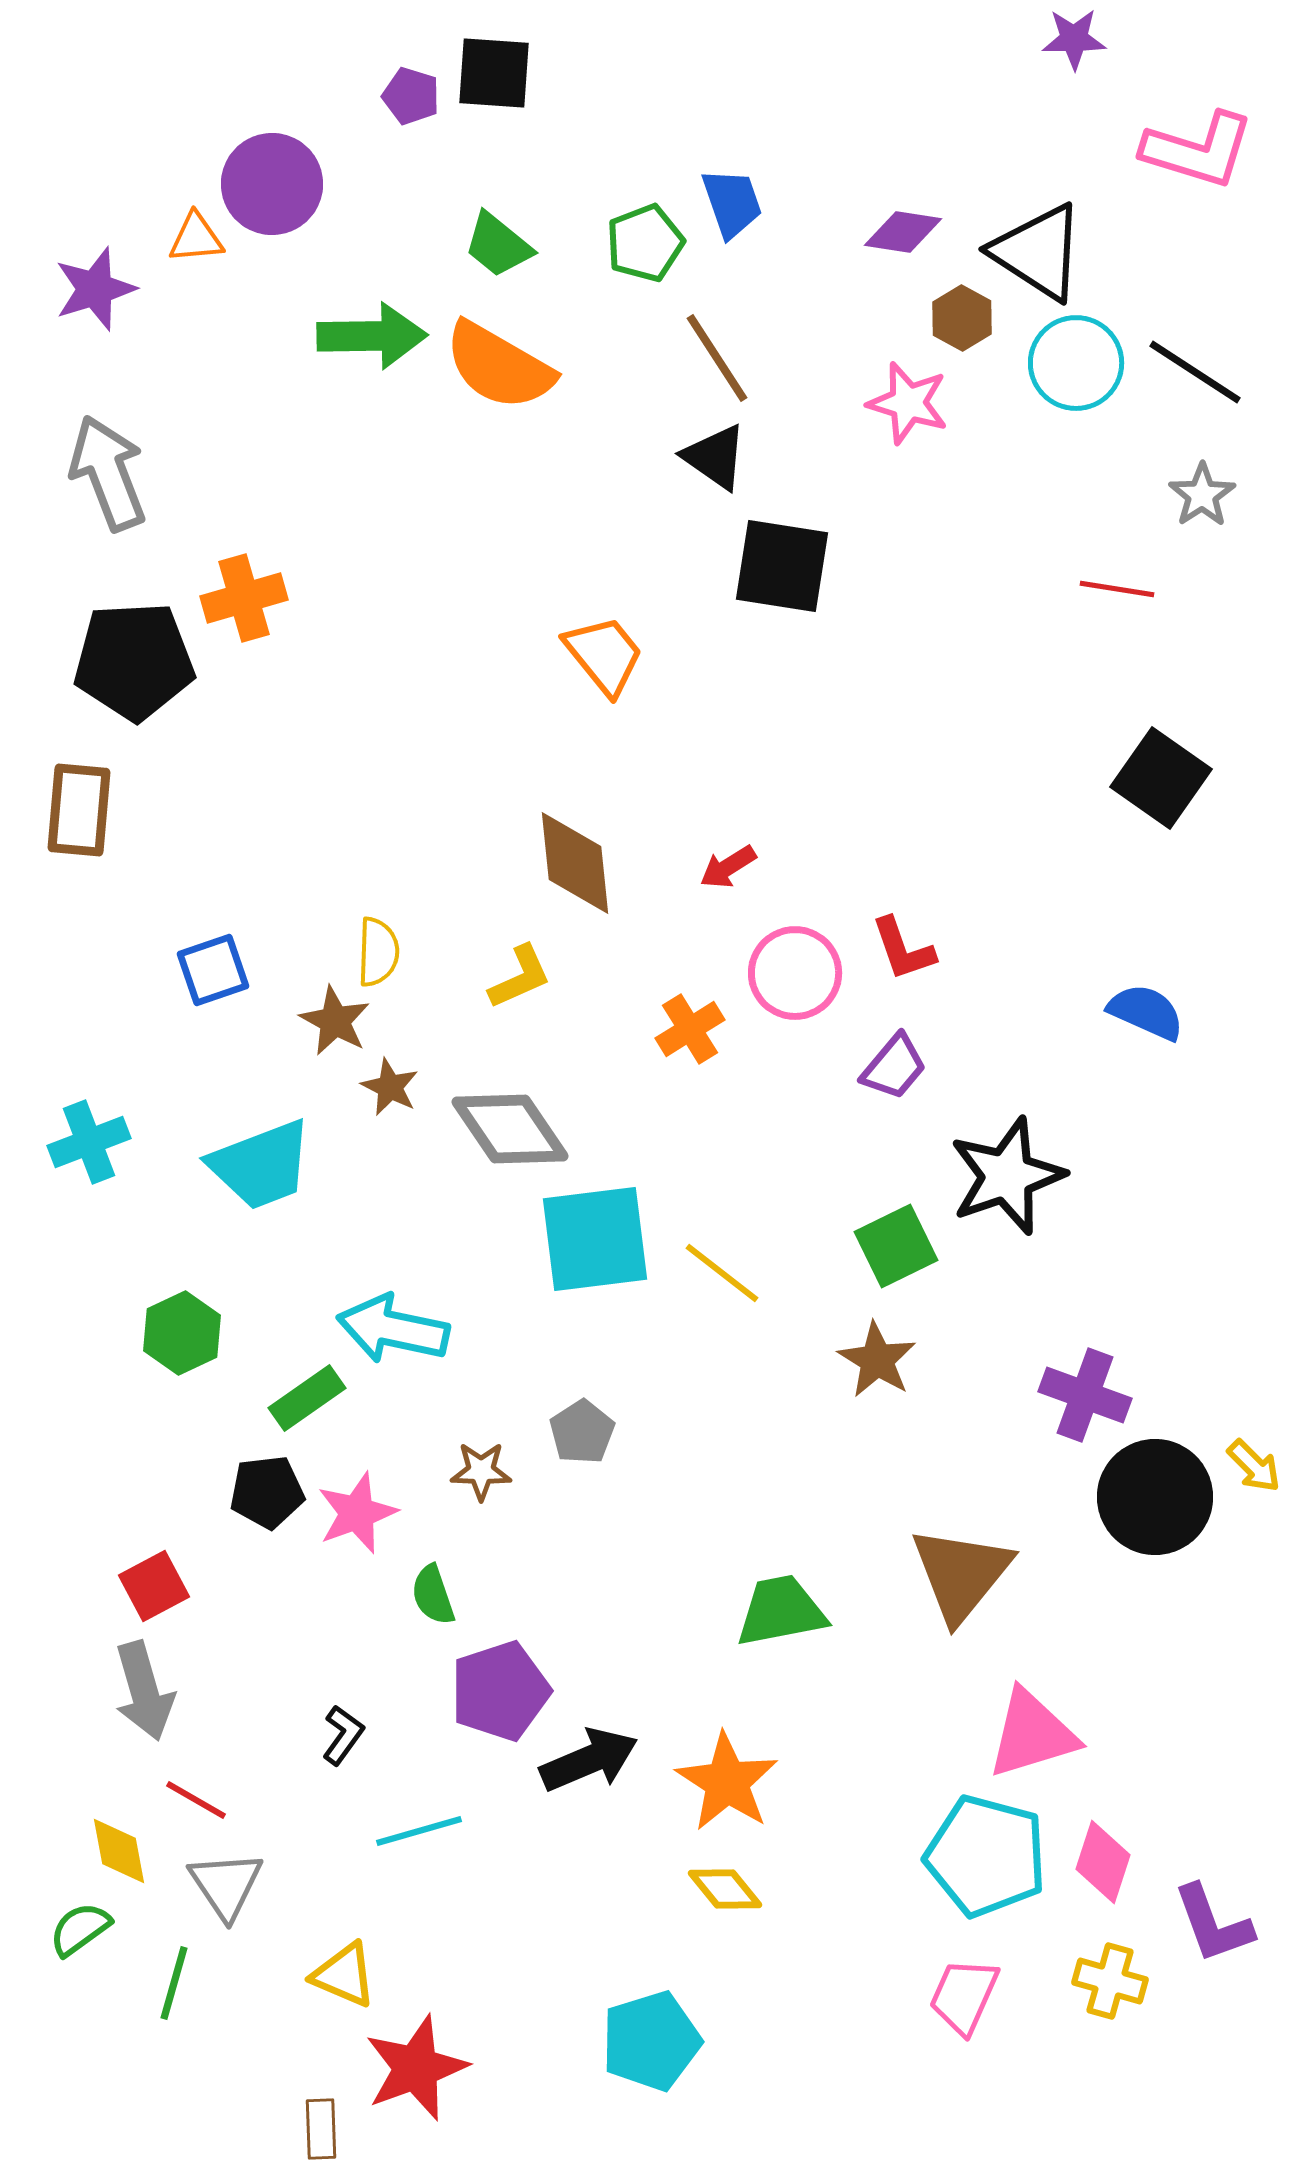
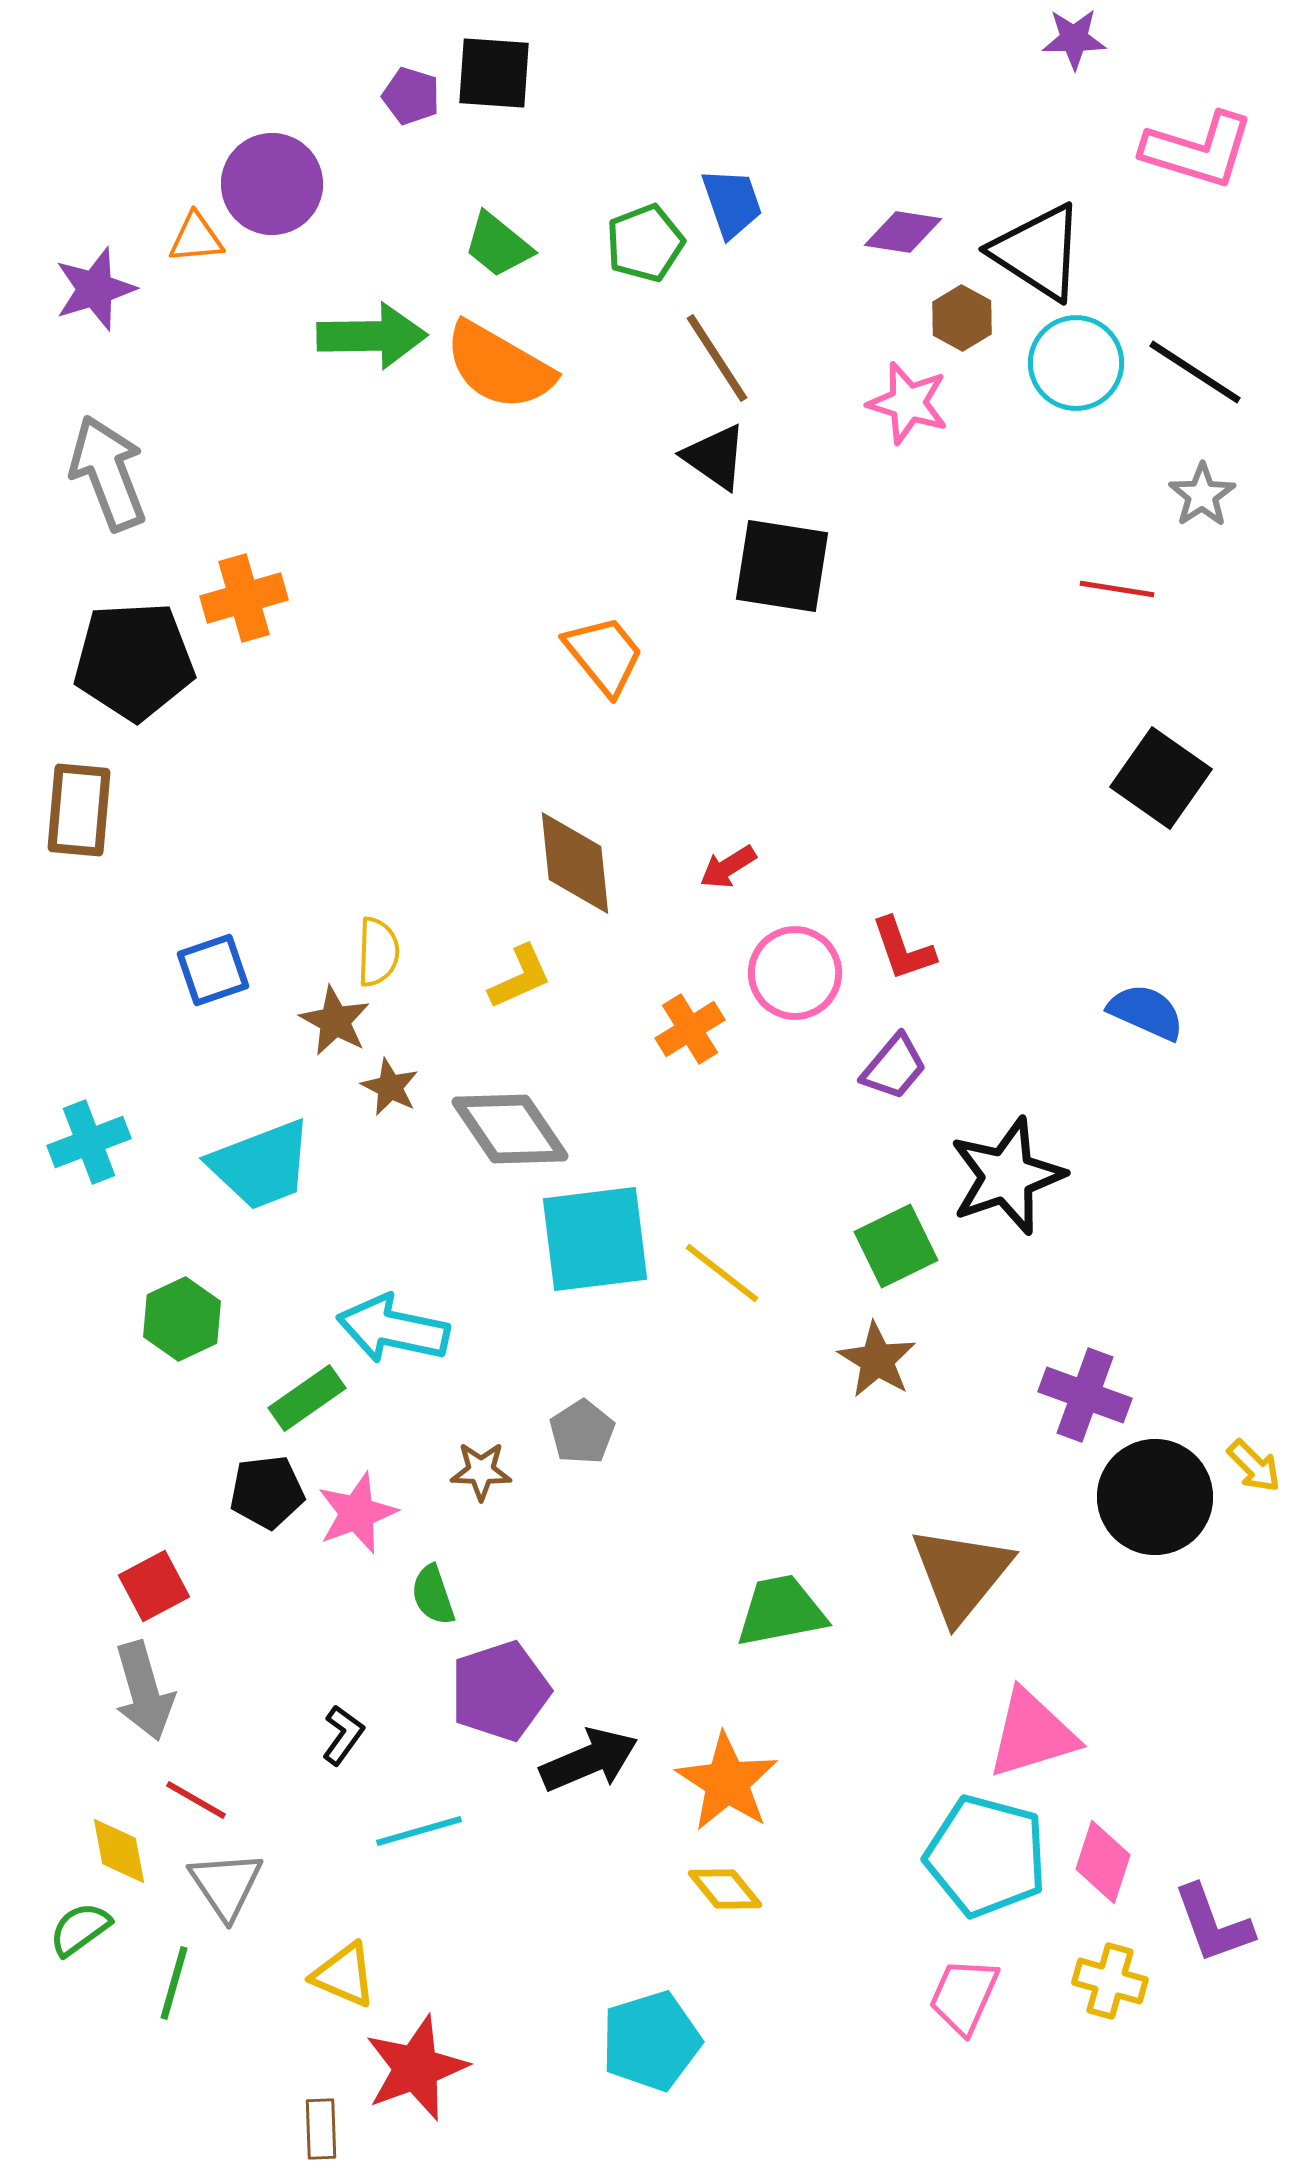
green hexagon at (182, 1333): moved 14 px up
